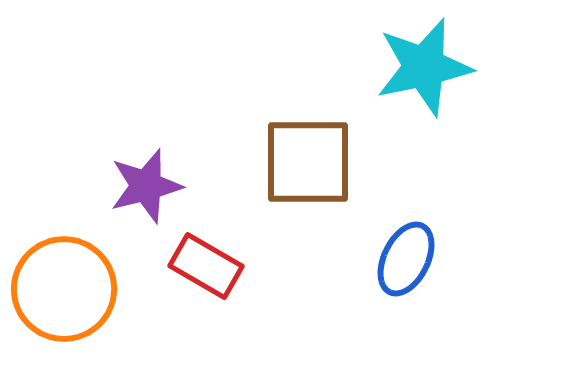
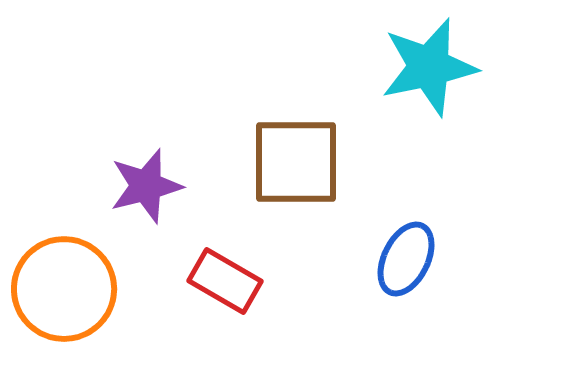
cyan star: moved 5 px right
brown square: moved 12 px left
red rectangle: moved 19 px right, 15 px down
